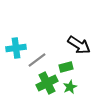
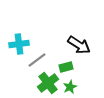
cyan cross: moved 3 px right, 4 px up
green cross: moved 1 px right; rotated 10 degrees counterclockwise
